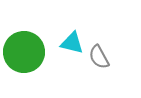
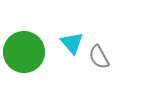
cyan triangle: rotated 35 degrees clockwise
